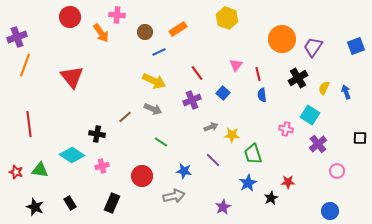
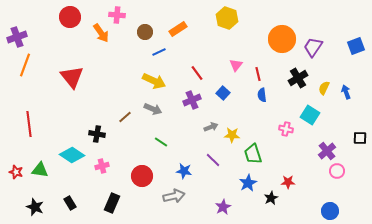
purple cross at (318, 144): moved 9 px right, 7 px down
